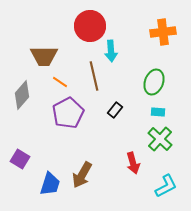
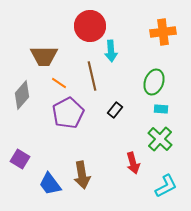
brown line: moved 2 px left
orange line: moved 1 px left, 1 px down
cyan rectangle: moved 3 px right, 3 px up
brown arrow: rotated 40 degrees counterclockwise
blue trapezoid: rotated 125 degrees clockwise
